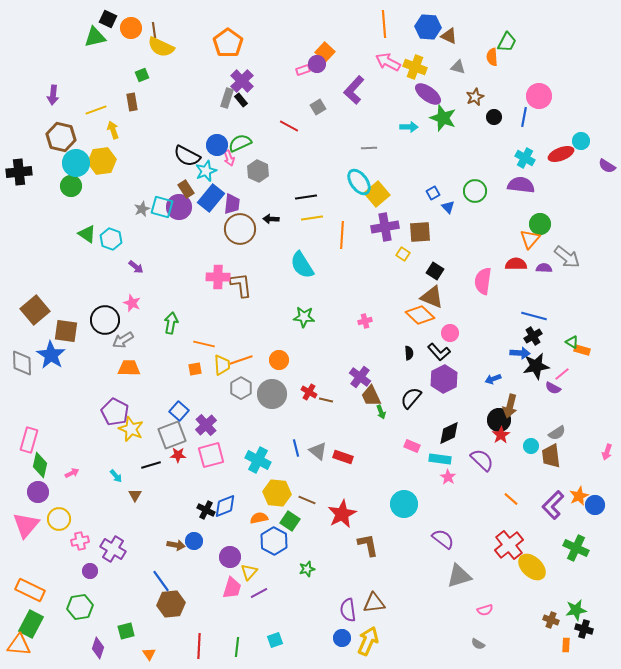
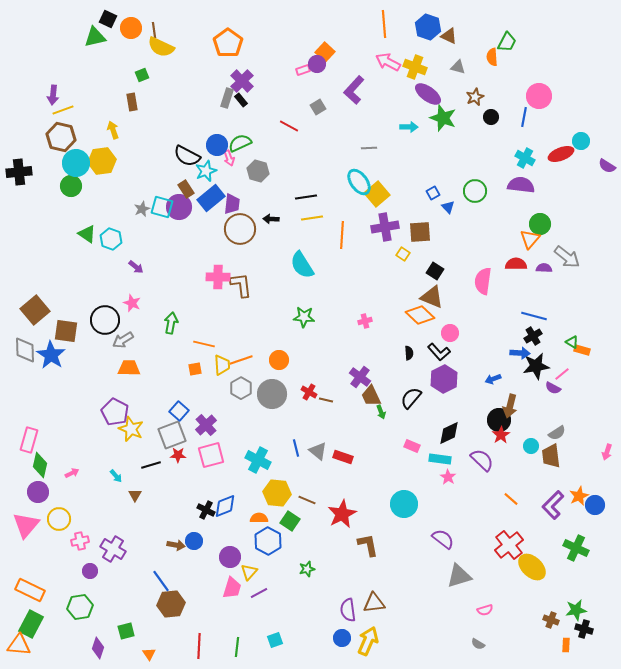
blue hexagon at (428, 27): rotated 15 degrees clockwise
yellow line at (96, 110): moved 33 px left
black circle at (494, 117): moved 3 px left
gray hexagon at (258, 171): rotated 10 degrees counterclockwise
blue rectangle at (211, 198): rotated 12 degrees clockwise
gray diamond at (22, 363): moved 3 px right, 13 px up
orange semicircle at (259, 518): rotated 12 degrees clockwise
blue hexagon at (274, 541): moved 6 px left
